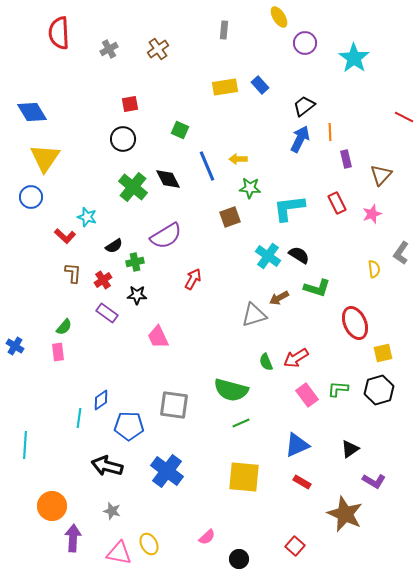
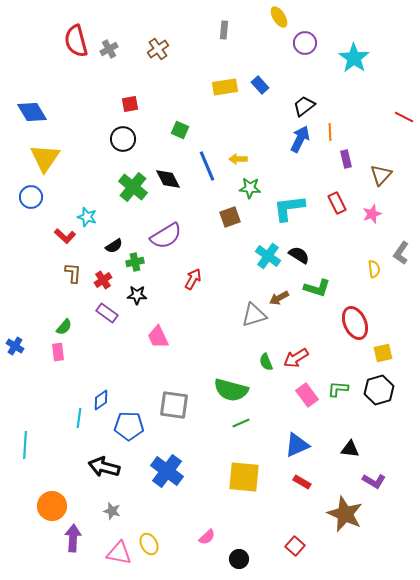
red semicircle at (59, 33): moved 17 px right, 8 px down; rotated 12 degrees counterclockwise
black triangle at (350, 449): rotated 42 degrees clockwise
black arrow at (107, 466): moved 3 px left, 1 px down
